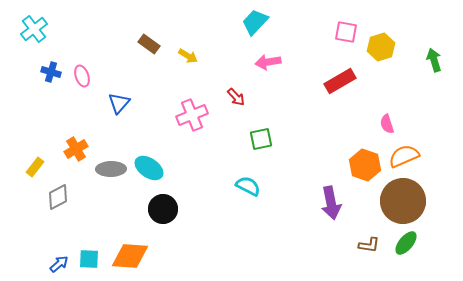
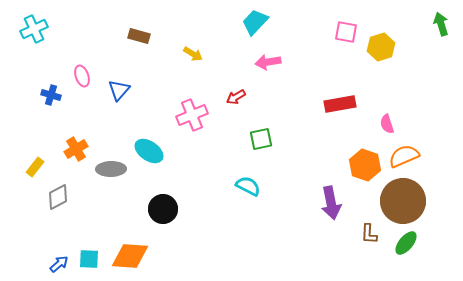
cyan cross: rotated 12 degrees clockwise
brown rectangle: moved 10 px left, 8 px up; rotated 20 degrees counterclockwise
yellow arrow: moved 5 px right, 2 px up
green arrow: moved 7 px right, 36 px up
blue cross: moved 23 px down
red rectangle: moved 23 px down; rotated 20 degrees clockwise
red arrow: rotated 102 degrees clockwise
blue triangle: moved 13 px up
cyan ellipse: moved 17 px up
brown L-shape: moved 11 px up; rotated 85 degrees clockwise
